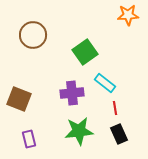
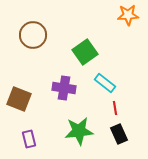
purple cross: moved 8 px left, 5 px up; rotated 15 degrees clockwise
